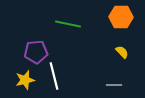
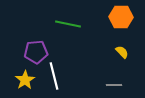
yellow star: rotated 18 degrees counterclockwise
